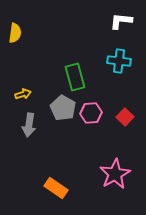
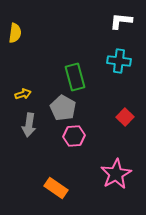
pink hexagon: moved 17 px left, 23 px down
pink star: moved 1 px right
